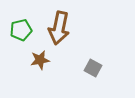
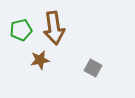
brown arrow: moved 5 px left; rotated 20 degrees counterclockwise
